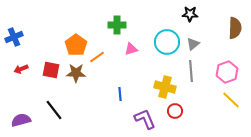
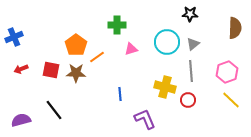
red circle: moved 13 px right, 11 px up
